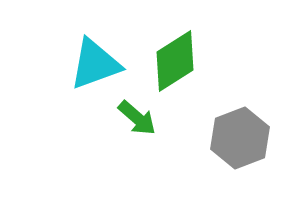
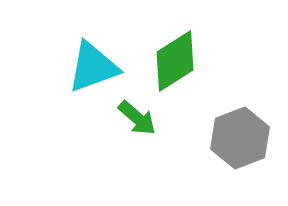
cyan triangle: moved 2 px left, 3 px down
